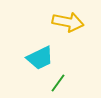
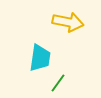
cyan trapezoid: rotated 56 degrees counterclockwise
